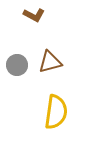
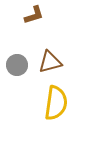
brown L-shape: rotated 45 degrees counterclockwise
yellow semicircle: moved 9 px up
